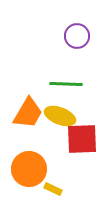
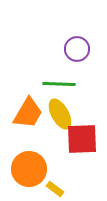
purple circle: moved 13 px down
green line: moved 7 px left
yellow ellipse: moved 2 px up; rotated 40 degrees clockwise
yellow rectangle: moved 2 px right; rotated 12 degrees clockwise
